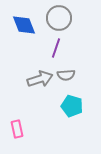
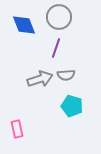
gray circle: moved 1 px up
